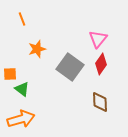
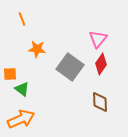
orange star: rotated 24 degrees clockwise
orange arrow: rotated 8 degrees counterclockwise
